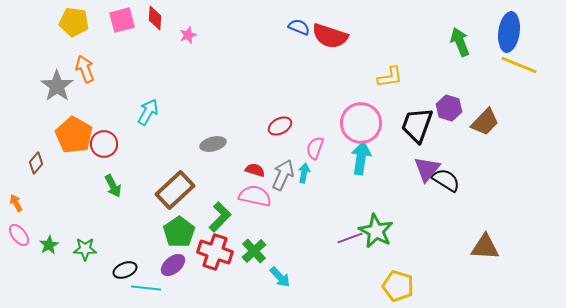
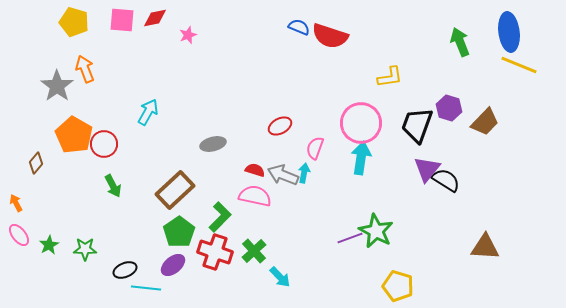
red diamond at (155, 18): rotated 75 degrees clockwise
pink square at (122, 20): rotated 20 degrees clockwise
yellow pentagon at (74, 22): rotated 8 degrees clockwise
blue ellipse at (509, 32): rotated 15 degrees counterclockwise
gray arrow at (283, 175): rotated 92 degrees counterclockwise
